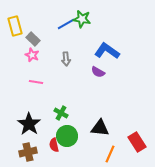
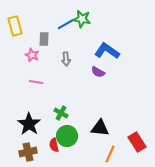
gray rectangle: moved 11 px right; rotated 48 degrees clockwise
